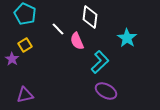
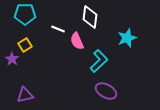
cyan pentagon: rotated 25 degrees counterclockwise
white line: rotated 24 degrees counterclockwise
cyan star: rotated 18 degrees clockwise
cyan L-shape: moved 1 px left, 1 px up
